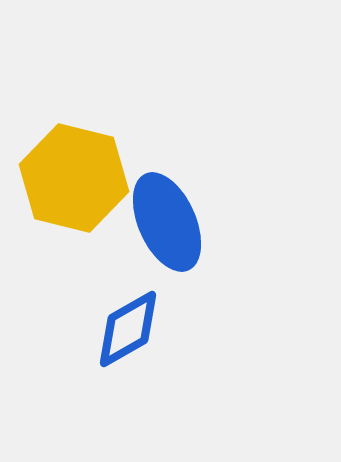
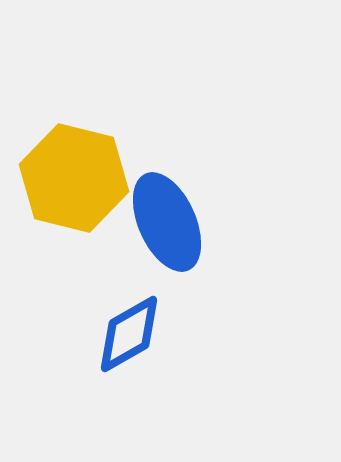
blue diamond: moved 1 px right, 5 px down
